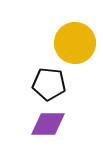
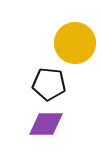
purple diamond: moved 2 px left
